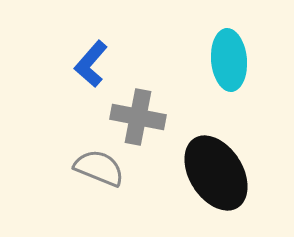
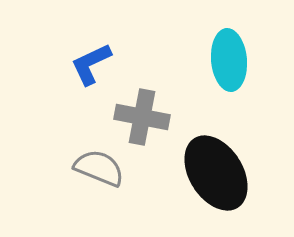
blue L-shape: rotated 24 degrees clockwise
gray cross: moved 4 px right
